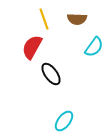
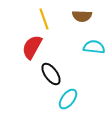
brown semicircle: moved 5 px right, 3 px up
cyan semicircle: rotated 120 degrees counterclockwise
cyan ellipse: moved 4 px right, 22 px up
